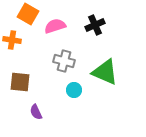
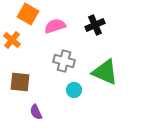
orange cross: rotated 30 degrees clockwise
